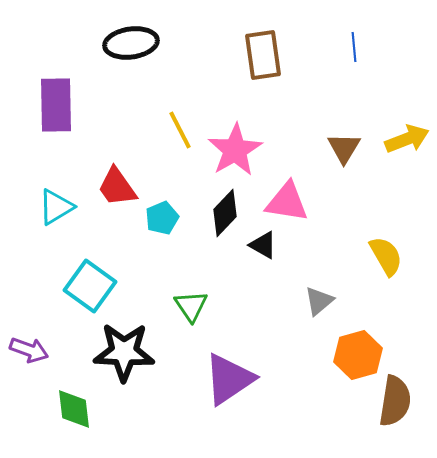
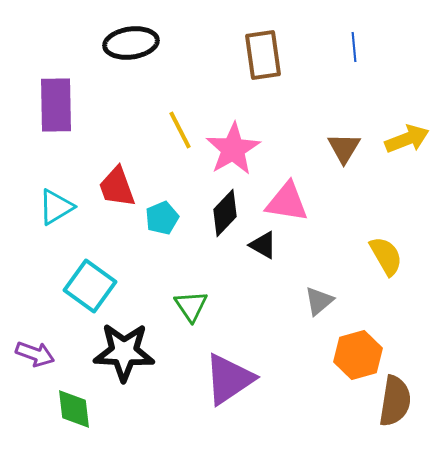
pink star: moved 2 px left, 1 px up
red trapezoid: rotated 15 degrees clockwise
purple arrow: moved 6 px right, 4 px down
